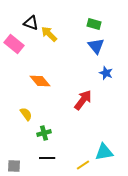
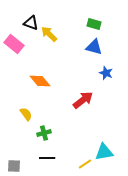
blue triangle: moved 2 px left, 1 px down; rotated 36 degrees counterclockwise
red arrow: rotated 15 degrees clockwise
yellow line: moved 2 px right, 1 px up
